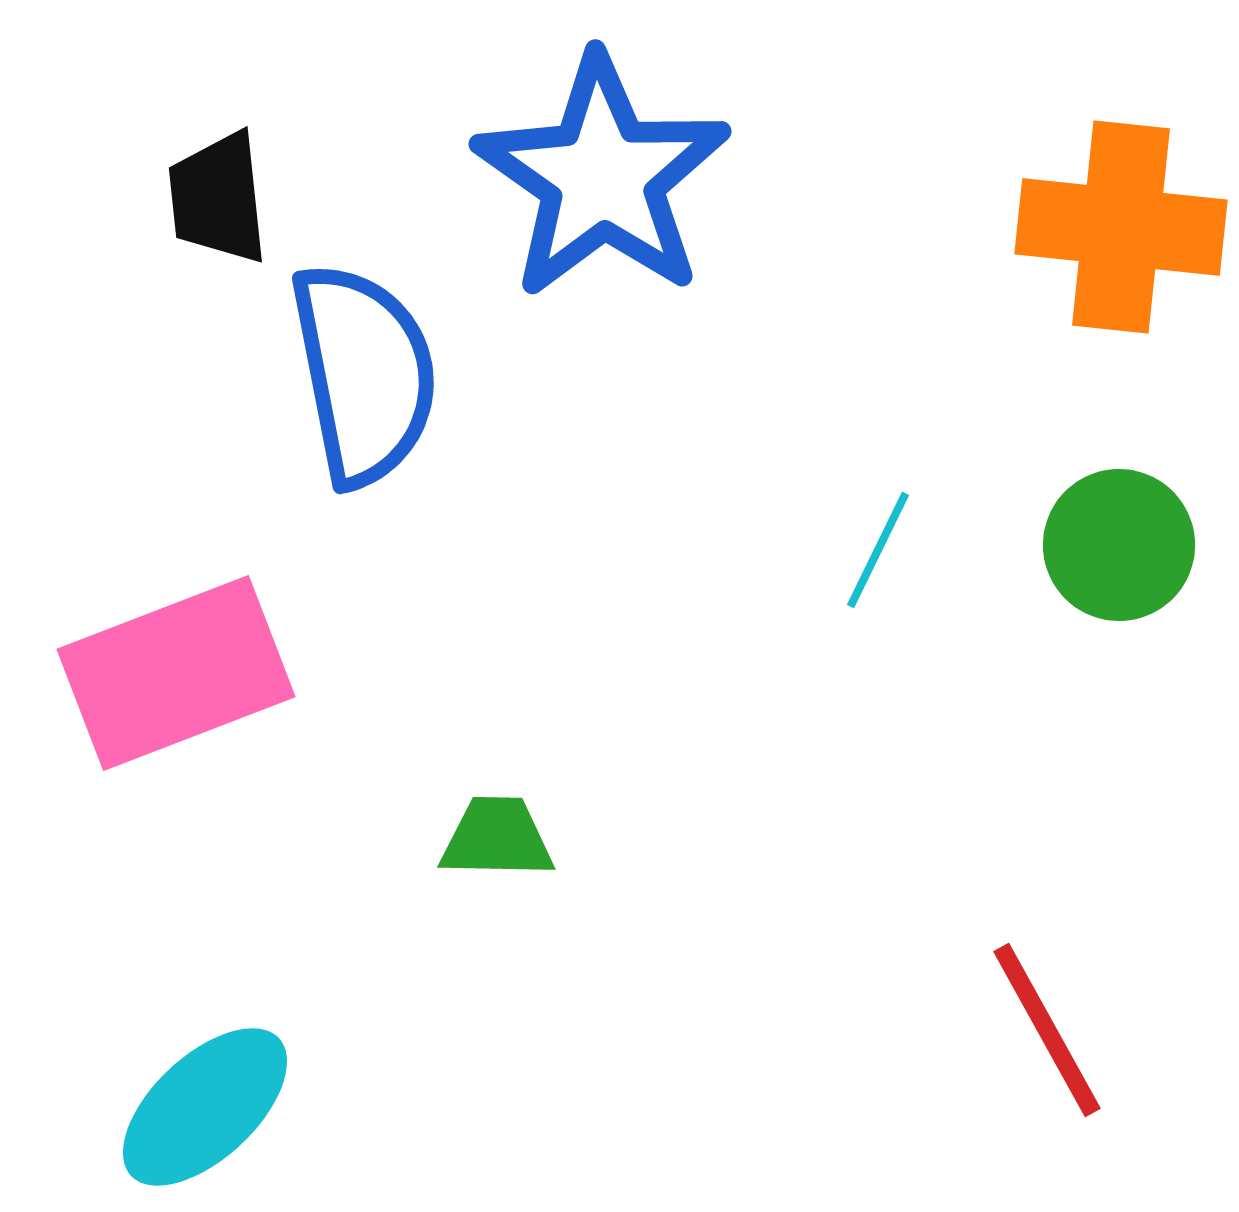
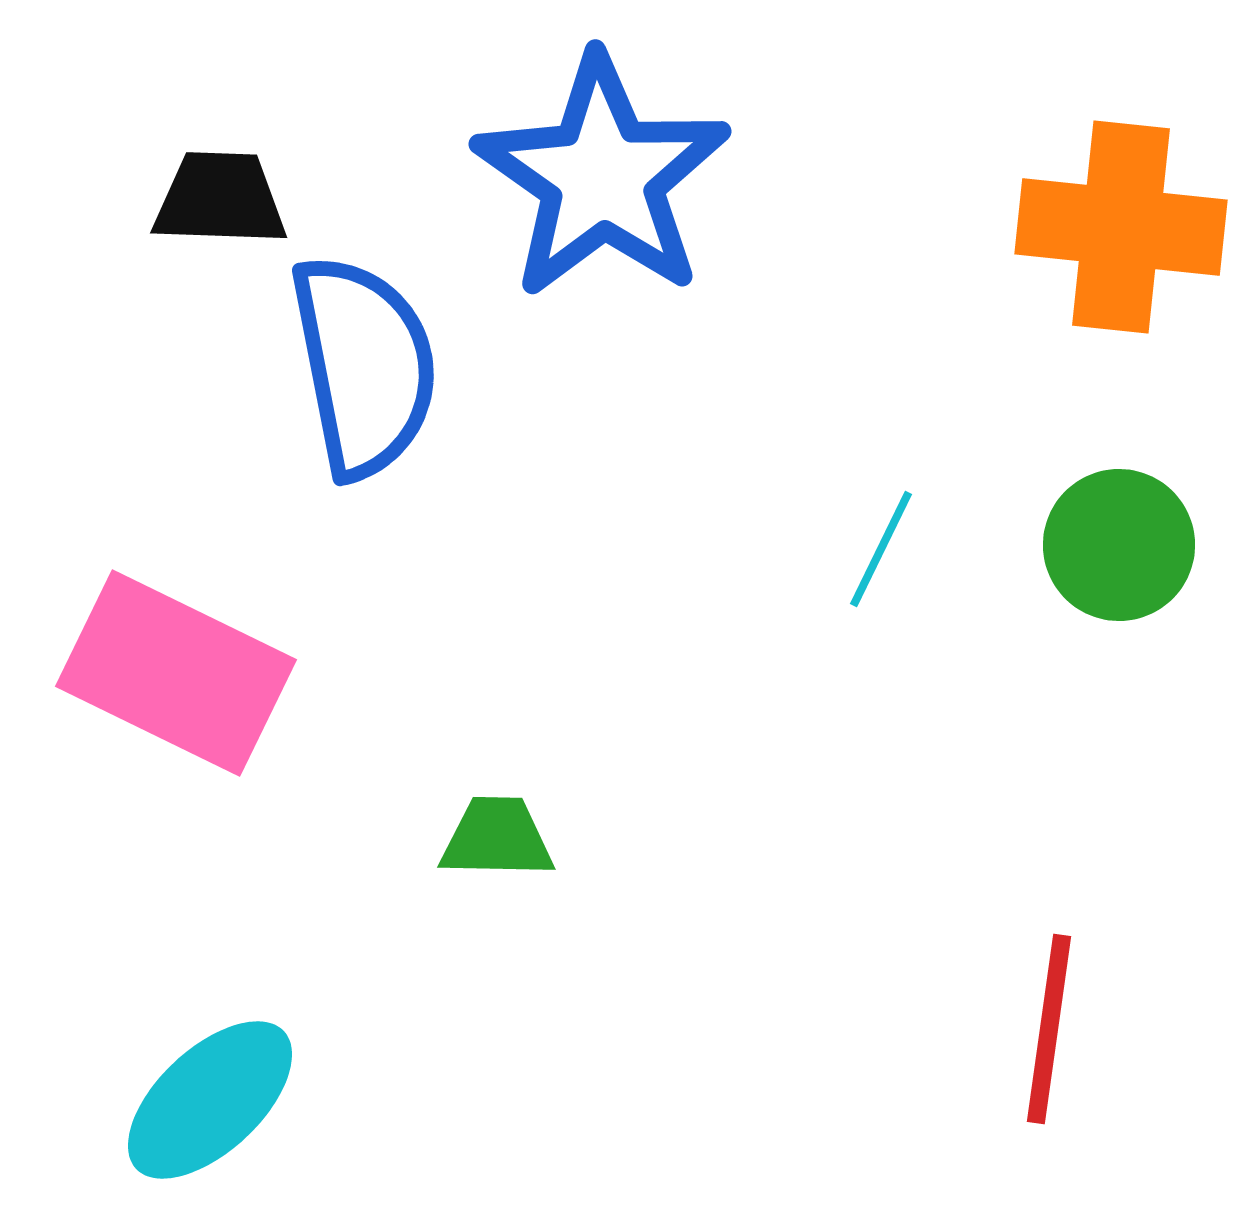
black trapezoid: moved 2 px right, 1 px down; rotated 98 degrees clockwise
blue semicircle: moved 8 px up
cyan line: moved 3 px right, 1 px up
pink rectangle: rotated 47 degrees clockwise
red line: moved 2 px right, 1 px up; rotated 37 degrees clockwise
cyan ellipse: moved 5 px right, 7 px up
